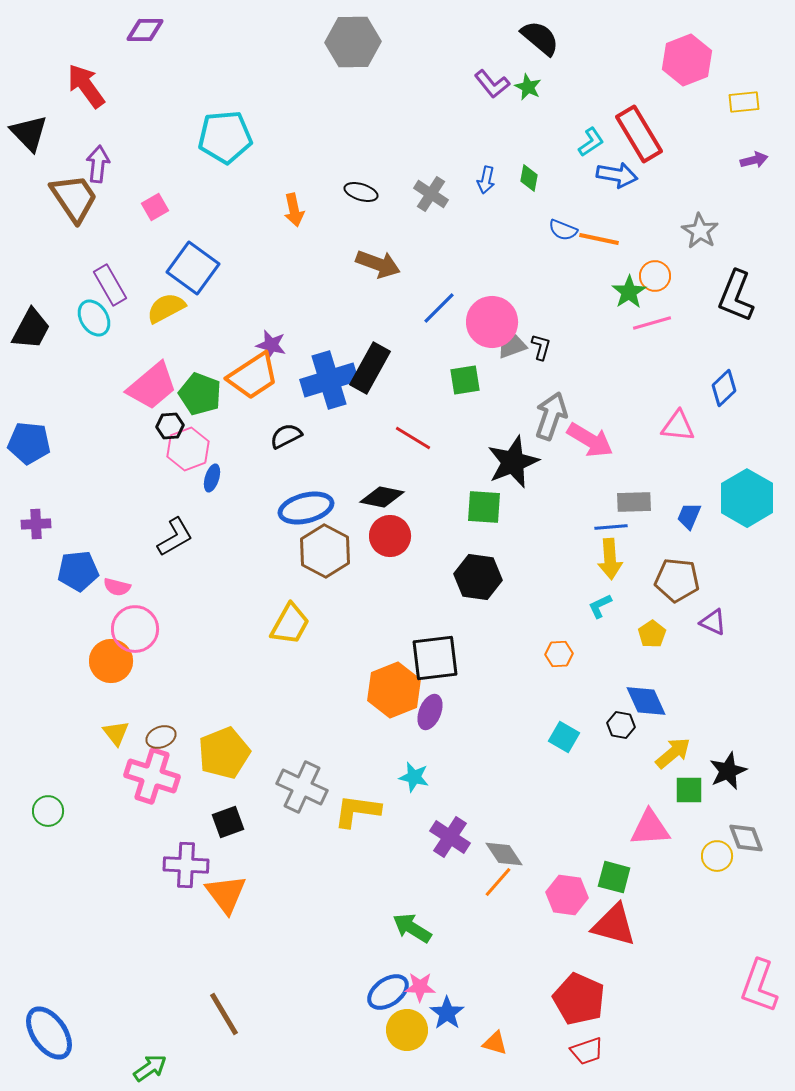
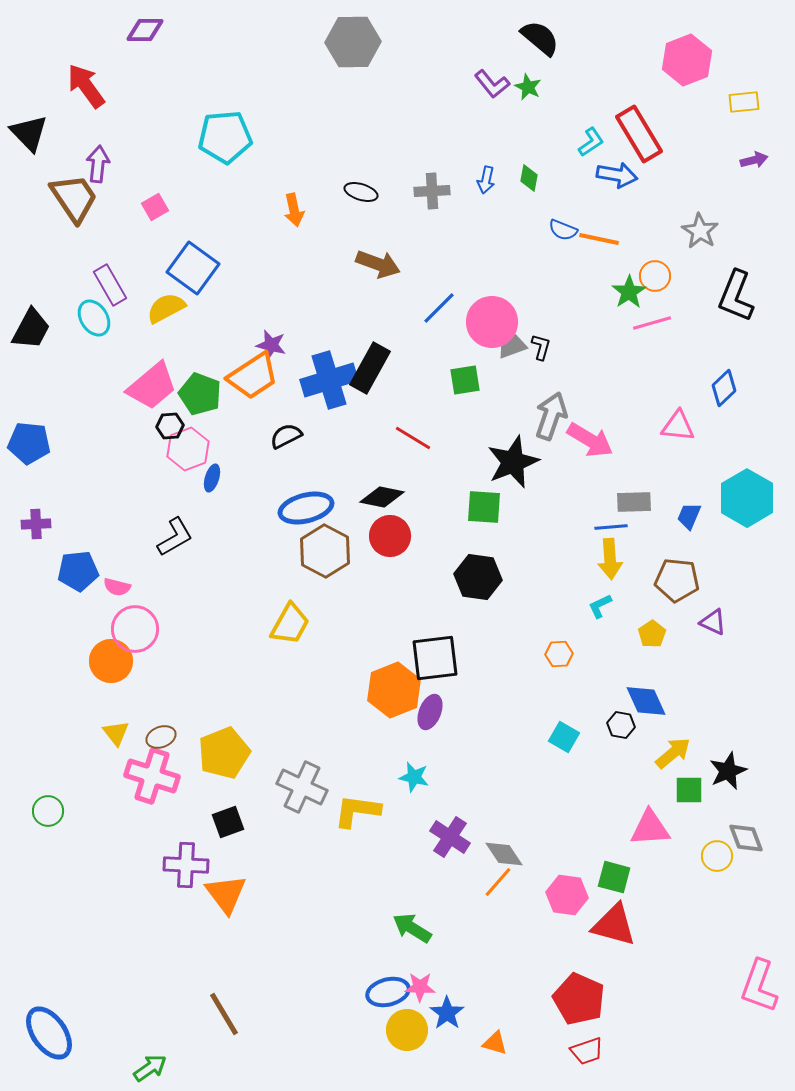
gray cross at (431, 194): moved 1 px right, 3 px up; rotated 36 degrees counterclockwise
blue ellipse at (388, 992): rotated 21 degrees clockwise
